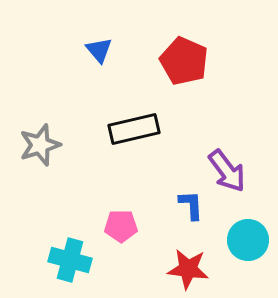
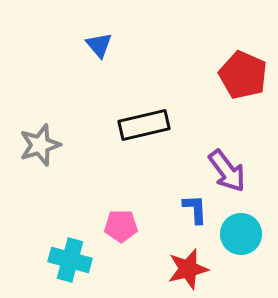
blue triangle: moved 5 px up
red pentagon: moved 59 px right, 14 px down
black rectangle: moved 10 px right, 4 px up
blue L-shape: moved 4 px right, 4 px down
cyan circle: moved 7 px left, 6 px up
red star: rotated 21 degrees counterclockwise
